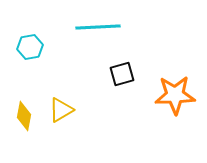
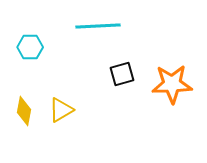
cyan line: moved 1 px up
cyan hexagon: rotated 10 degrees clockwise
orange star: moved 3 px left, 11 px up
yellow diamond: moved 5 px up
